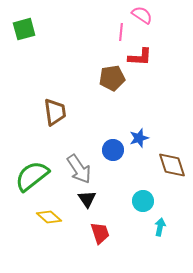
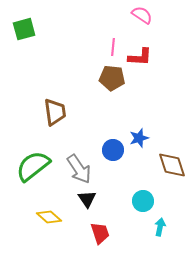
pink line: moved 8 px left, 15 px down
brown pentagon: rotated 15 degrees clockwise
green semicircle: moved 1 px right, 10 px up
